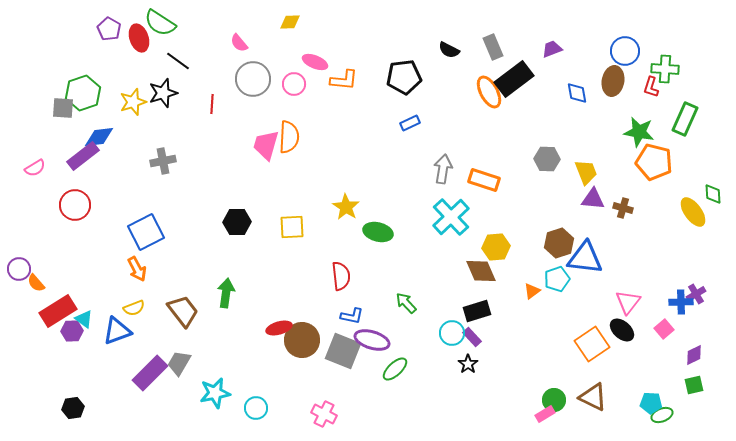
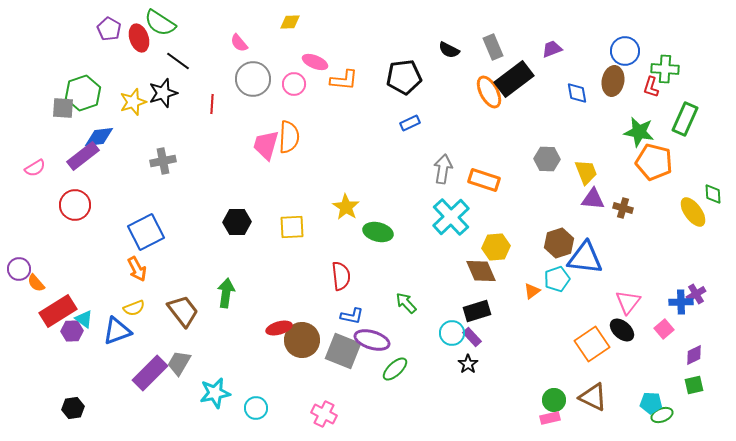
pink rectangle at (545, 414): moved 5 px right, 4 px down; rotated 18 degrees clockwise
